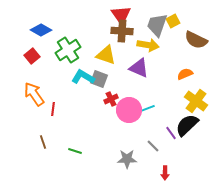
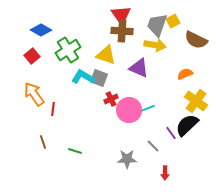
yellow arrow: moved 7 px right
gray square: moved 1 px up
